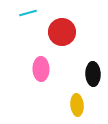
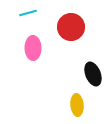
red circle: moved 9 px right, 5 px up
pink ellipse: moved 8 px left, 21 px up
black ellipse: rotated 20 degrees counterclockwise
